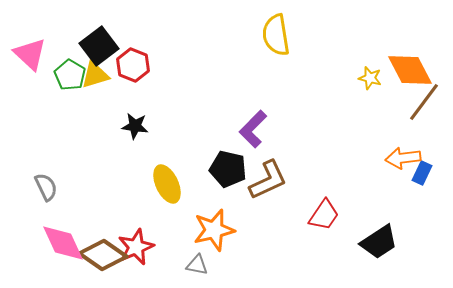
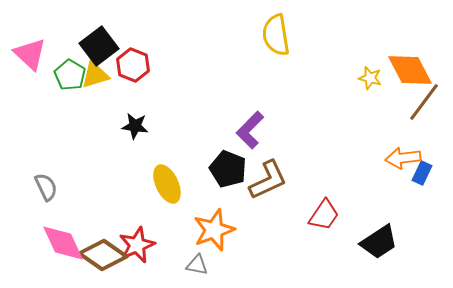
purple L-shape: moved 3 px left, 1 px down
black pentagon: rotated 9 degrees clockwise
orange star: rotated 6 degrees counterclockwise
red star: moved 1 px right, 2 px up
